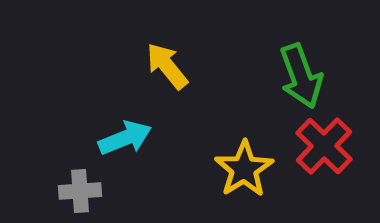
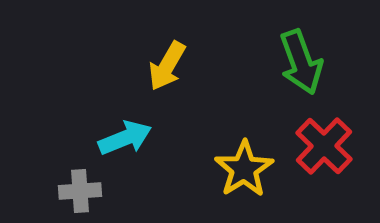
yellow arrow: rotated 111 degrees counterclockwise
green arrow: moved 14 px up
